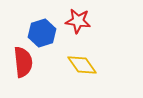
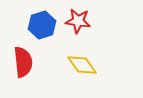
blue hexagon: moved 8 px up
